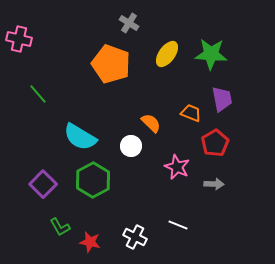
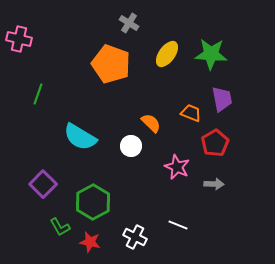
green line: rotated 60 degrees clockwise
green hexagon: moved 22 px down
